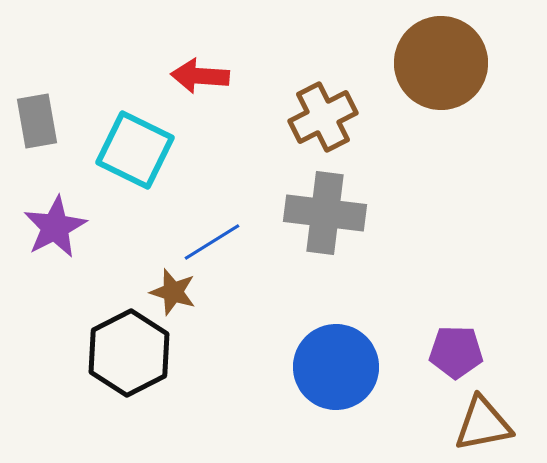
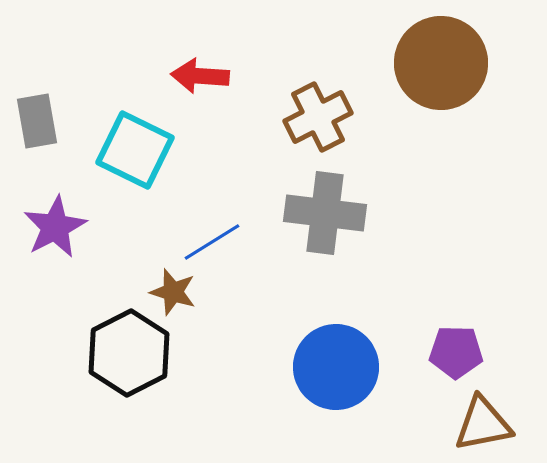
brown cross: moved 5 px left
